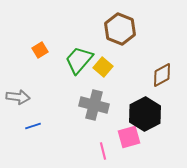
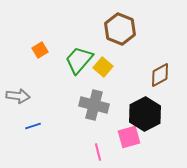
brown diamond: moved 2 px left
gray arrow: moved 1 px up
pink line: moved 5 px left, 1 px down
